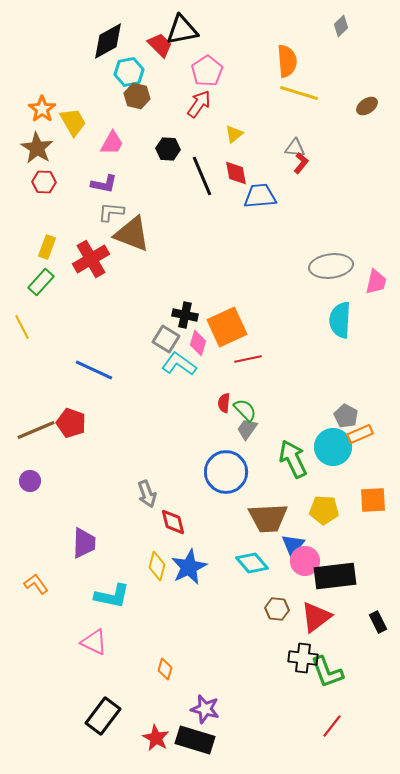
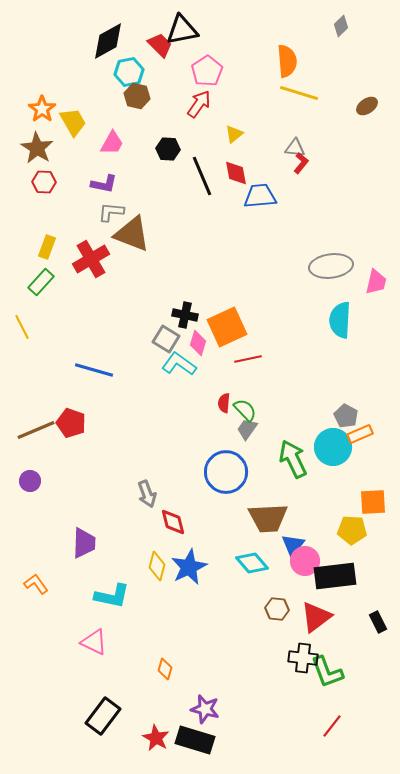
blue line at (94, 370): rotated 9 degrees counterclockwise
orange square at (373, 500): moved 2 px down
yellow pentagon at (324, 510): moved 28 px right, 20 px down
